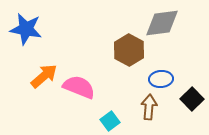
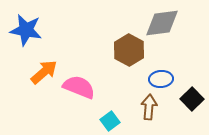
blue star: moved 1 px down
orange arrow: moved 4 px up
